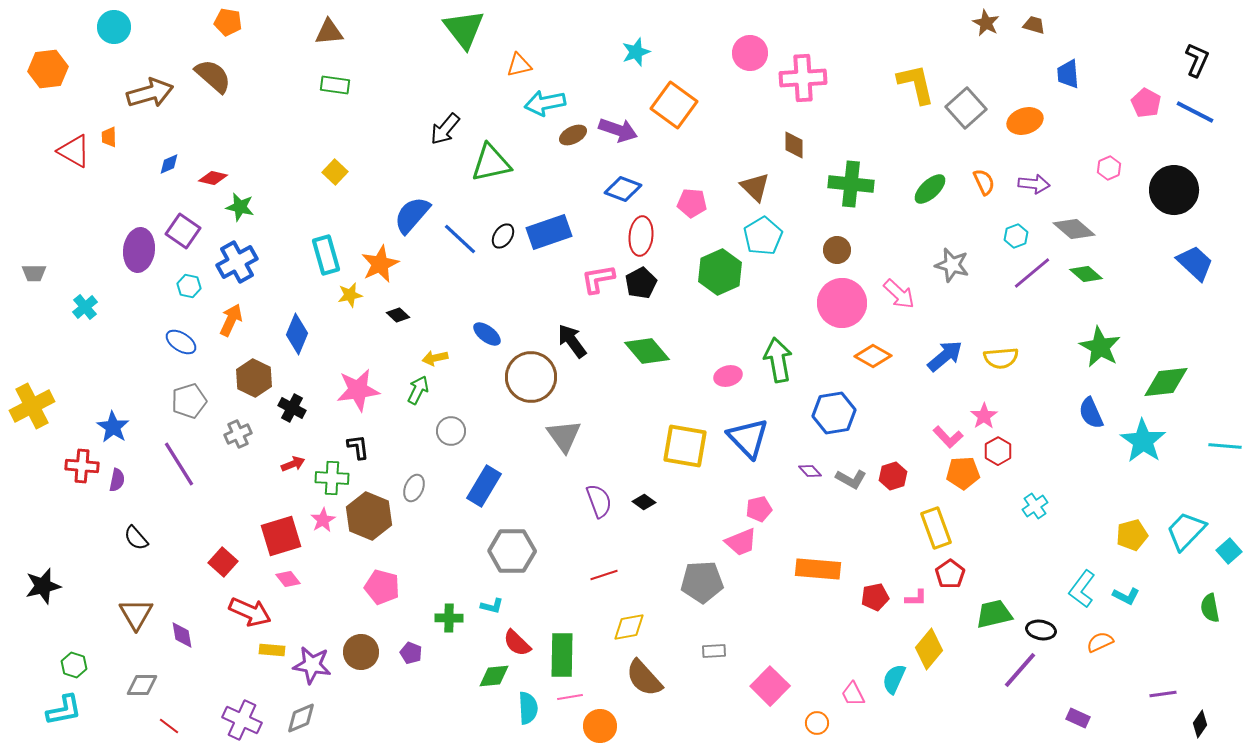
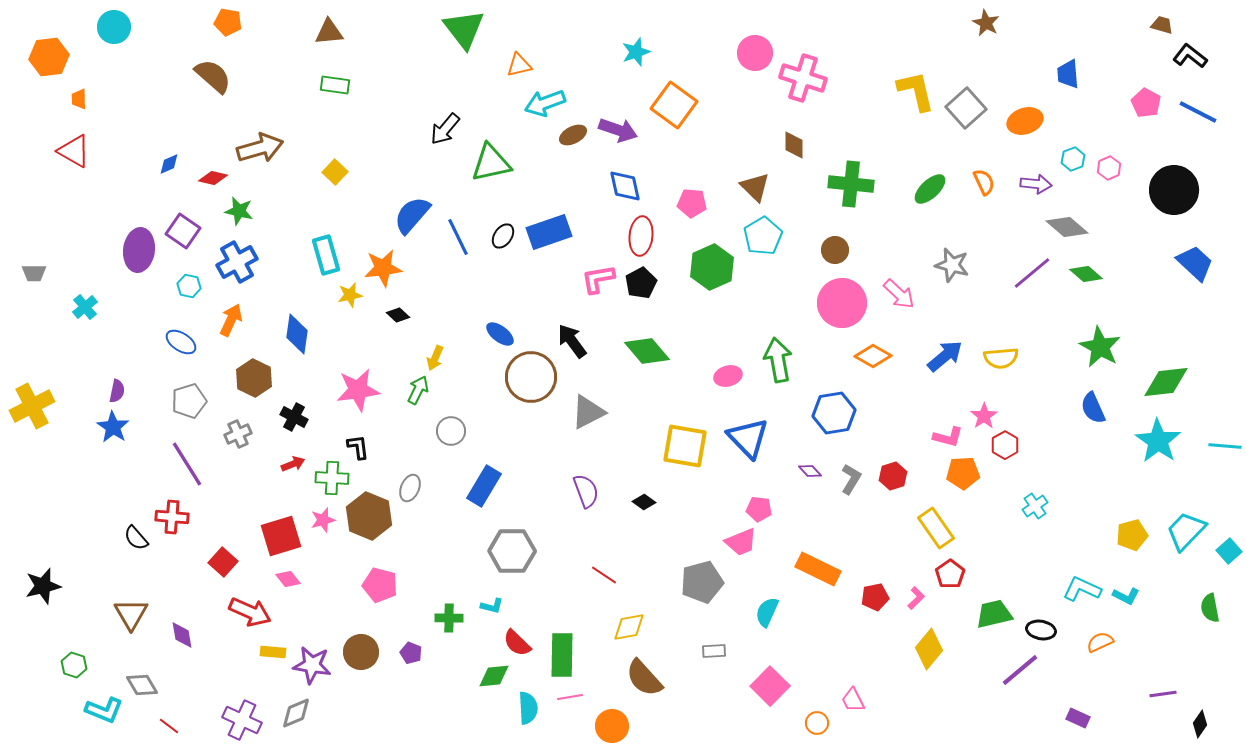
brown trapezoid at (1034, 25): moved 128 px right
pink circle at (750, 53): moved 5 px right
black L-shape at (1197, 60): moved 7 px left, 4 px up; rotated 76 degrees counterclockwise
orange hexagon at (48, 69): moved 1 px right, 12 px up
pink cross at (803, 78): rotated 21 degrees clockwise
yellow L-shape at (916, 84): moved 7 px down
brown arrow at (150, 93): moved 110 px right, 55 px down
cyan arrow at (545, 103): rotated 9 degrees counterclockwise
blue line at (1195, 112): moved 3 px right
orange trapezoid at (109, 137): moved 30 px left, 38 px up
purple arrow at (1034, 184): moved 2 px right
blue diamond at (623, 189): moved 2 px right, 3 px up; rotated 57 degrees clockwise
green star at (240, 207): moved 1 px left, 4 px down
gray diamond at (1074, 229): moved 7 px left, 2 px up
cyan hexagon at (1016, 236): moved 57 px right, 77 px up
blue line at (460, 239): moved 2 px left, 2 px up; rotated 21 degrees clockwise
brown circle at (837, 250): moved 2 px left
orange star at (380, 264): moved 3 px right, 4 px down; rotated 18 degrees clockwise
green hexagon at (720, 272): moved 8 px left, 5 px up
blue diamond at (297, 334): rotated 15 degrees counterclockwise
blue ellipse at (487, 334): moved 13 px right
yellow arrow at (435, 358): rotated 55 degrees counterclockwise
black cross at (292, 408): moved 2 px right, 9 px down
blue semicircle at (1091, 413): moved 2 px right, 5 px up
gray triangle at (564, 436): moved 24 px right, 24 px up; rotated 39 degrees clockwise
pink L-shape at (948, 437): rotated 32 degrees counterclockwise
cyan star at (1143, 441): moved 15 px right
red hexagon at (998, 451): moved 7 px right, 6 px up
purple line at (179, 464): moved 8 px right
red cross at (82, 466): moved 90 px right, 51 px down
gray L-shape at (851, 479): rotated 88 degrees counterclockwise
purple semicircle at (117, 480): moved 89 px up
gray ellipse at (414, 488): moved 4 px left
purple semicircle at (599, 501): moved 13 px left, 10 px up
pink pentagon at (759, 509): rotated 20 degrees clockwise
pink star at (323, 520): rotated 15 degrees clockwise
yellow rectangle at (936, 528): rotated 15 degrees counterclockwise
orange rectangle at (818, 569): rotated 21 degrees clockwise
red line at (604, 575): rotated 52 degrees clockwise
gray pentagon at (702, 582): rotated 12 degrees counterclockwise
pink pentagon at (382, 587): moved 2 px left, 2 px up
cyan L-shape at (1082, 589): rotated 78 degrees clockwise
pink L-shape at (916, 598): rotated 45 degrees counterclockwise
brown triangle at (136, 614): moved 5 px left
yellow rectangle at (272, 650): moved 1 px right, 2 px down
purple line at (1020, 670): rotated 9 degrees clockwise
cyan semicircle at (894, 679): moved 127 px left, 67 px up
gray diamond at (142, 685): rotated 60 degrees clockwise
pink trapezoid at (853, 694): moved 6 px down
cyan L-shape at (64, 710): moved 40 px right; rotated 33 degrees clockwise
gray diamond at (301, 718): moved 5 px left, 5 px up
orange circle at (600, 726): moved 12 px right
